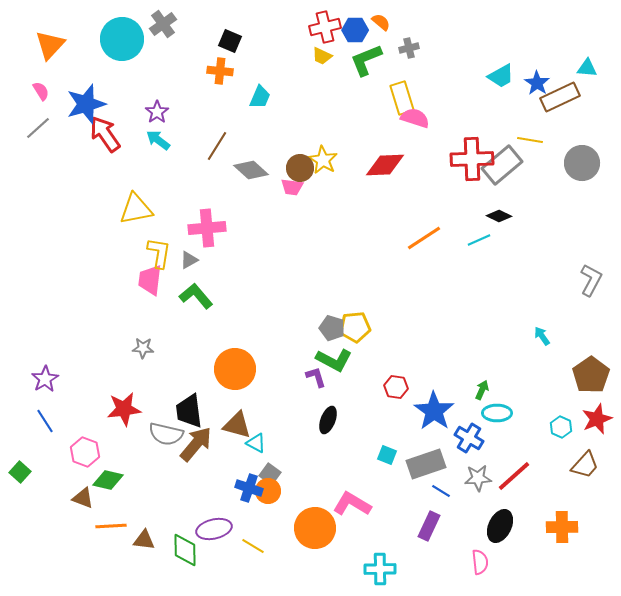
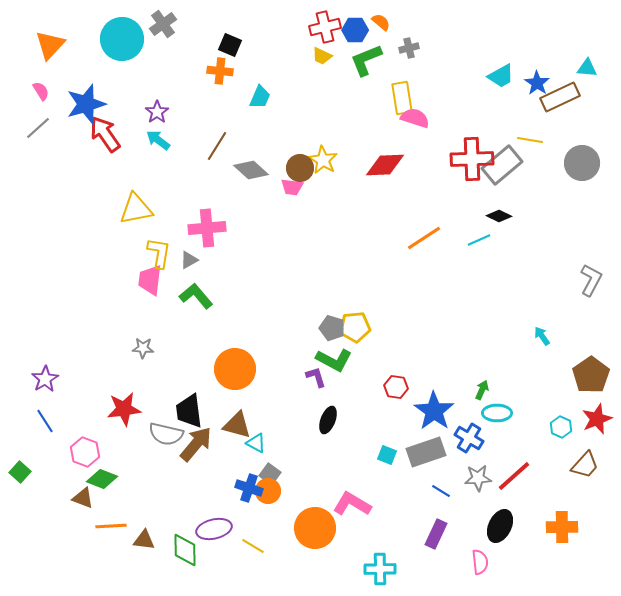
black square at (230, 41): moved 4 px down
yellow rectangle at (402, 98): rotated 8 degrees clockwise
gray rectangle at (426, 464): moved 12 px up
green diamond at (108, 480): moved 6 px left, 1 px up; rotated 8 degrees clockwise
purple rectangle at (429, 526): moved 7 px right, 8 px down
